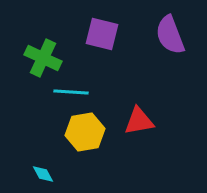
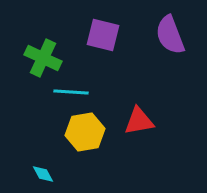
purple square: moved 1 px right, 1 px down
